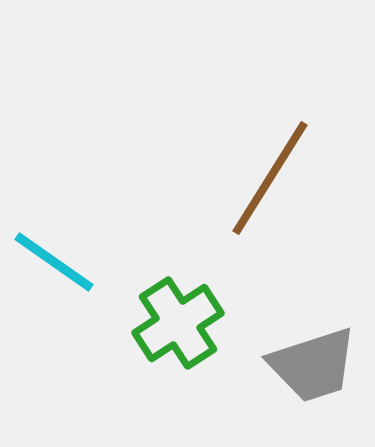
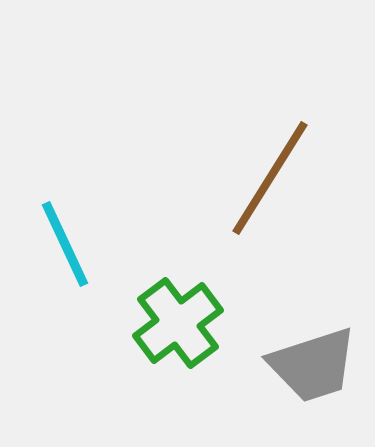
cyan line: moved 11 px right, 18 px up; rotated 30 degrees clockwise
green cross: rotated 4 degrees counterclockwise
